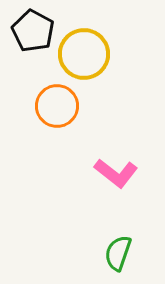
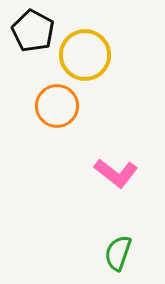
yellow circle: moved 1 px right, 1 px down
